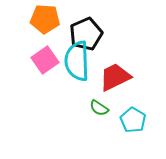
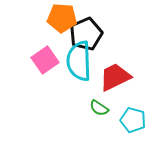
orange pentagon: moved 17 px right, 1 px up
cyan semicircle: moved 2 px right
cyan pentagon: rotated 15 degrees counterclockwise
